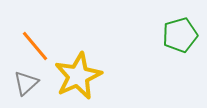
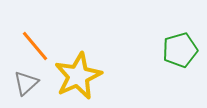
green pentagon: moved 15 px down
